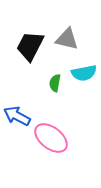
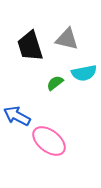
black trapezoid: rotated 44 degrees counterclockwise
green semicircle: rotated 42 degrees clockwise
pink ellipse: moved 2 px left, 3 px down
